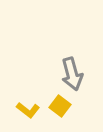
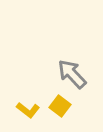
gray arrow: rotated 152 degrees clockwise
